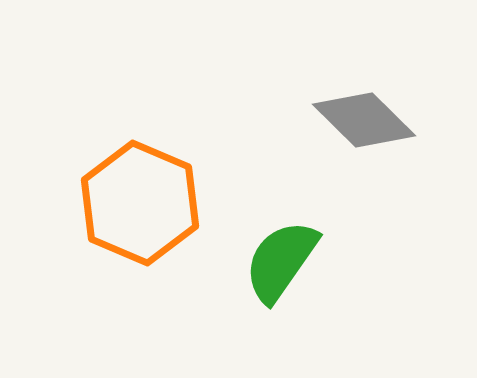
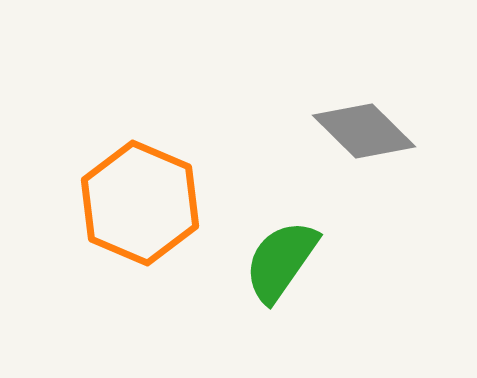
gray diamond: moved 11 px down
